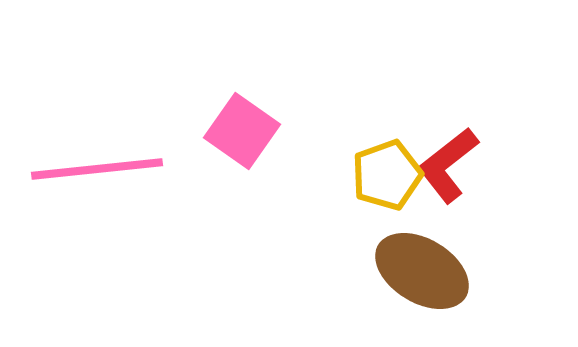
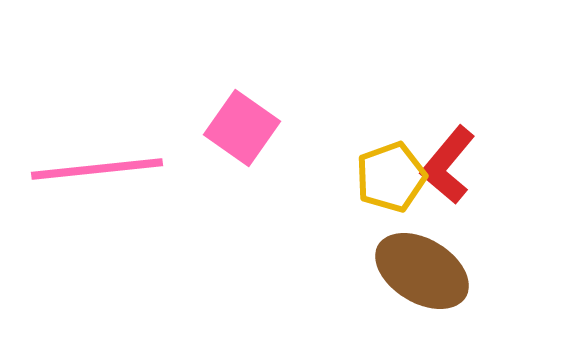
pink square: moved 3 px up
red L-shape: rotated 12 degrees counterclockwise
yellow pentagon: moved 4 px right, 2 px down
